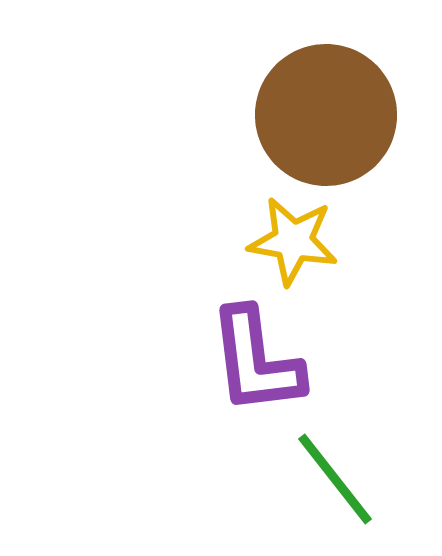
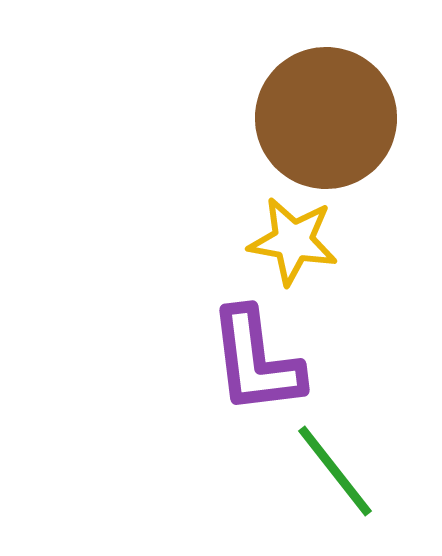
brown circle: moved 3 px down
green line: moved 8 px up
